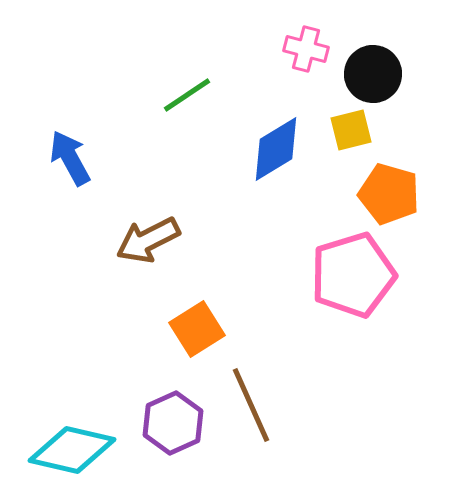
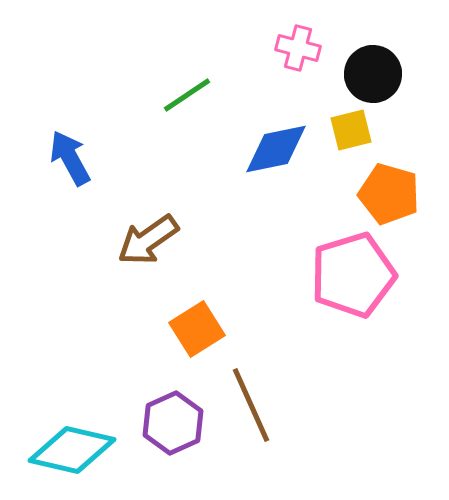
pink cross: moved 8 px left, 1 px up
blue diamond: rotated 20 degrees clockwise
brown arrow: rotated 8 degrees counterclockwise
